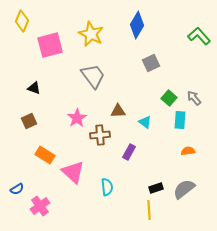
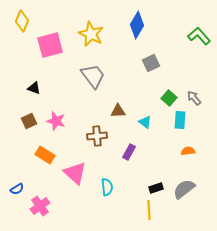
pink star: moved 21 px left, 3 px down; rotated 24 degrees counterclockwise
brown cross: moved 3 px left, 1 px down
pink triangle: moved 2 px right, 1 px down
